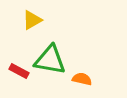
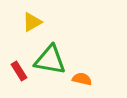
yellow triangle: moved 2 px down
red rectangle: rotated 30 degrees clockwise
